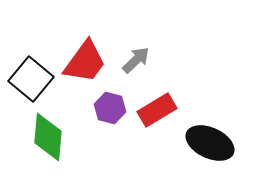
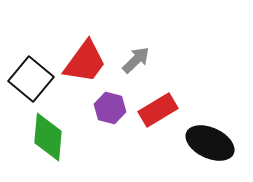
red rectangle: moved 1 px right
